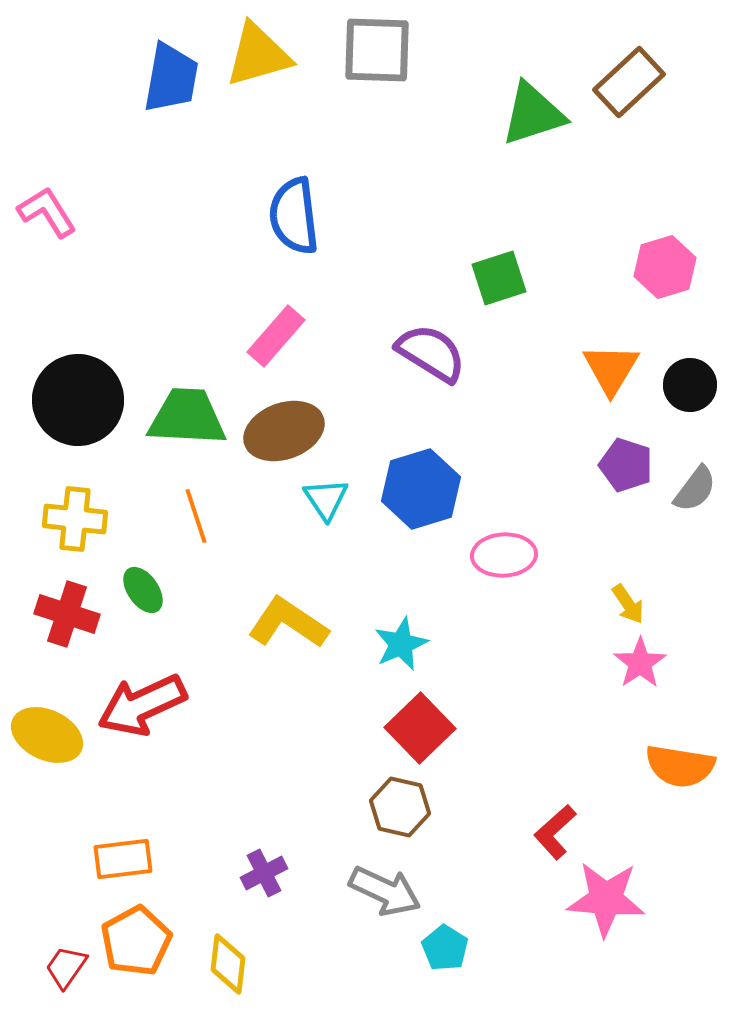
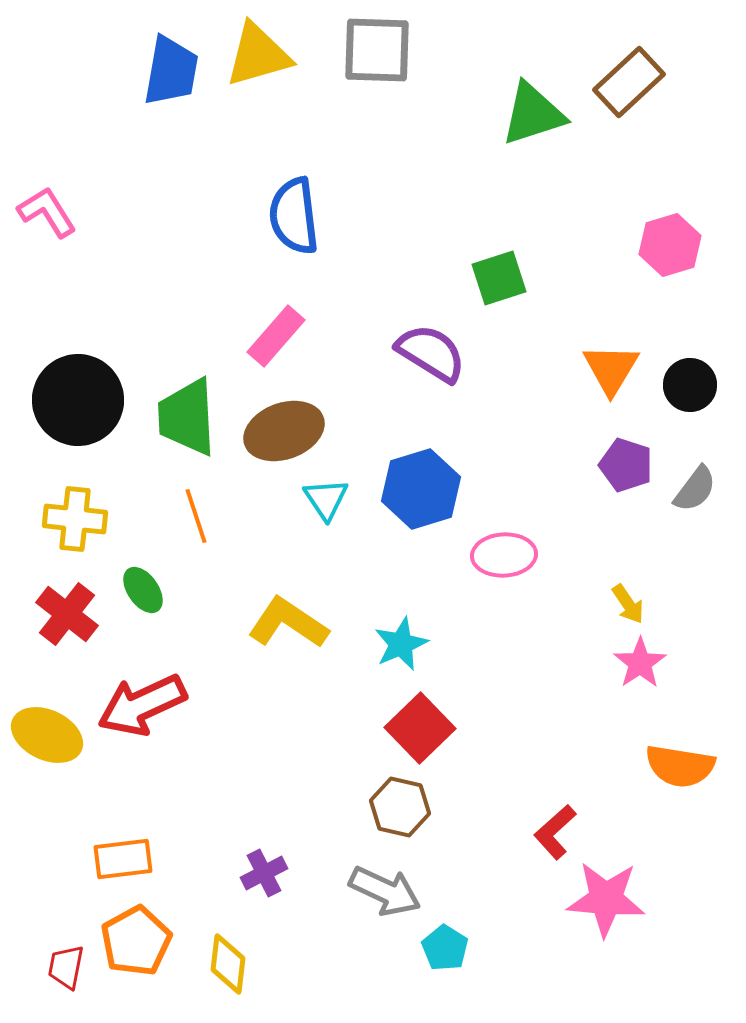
blue trapezoid at (171, 78): moved 7 px up
pink hexagon at (665, 267): moved 5 px right, 22 px up
green trapezoid at (187, 417): rotated 96 degrees counterclockwise
red cross at (67, 614): rotated 20 degrees clockwise
red trapezoid at (66, 967): rotated 24 degrees counterclockwise
